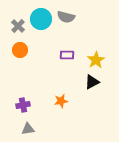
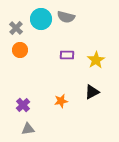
gray cross: moved 2 px left, 2 px down
black triangle: moved 10 px down
purple cross: rotated 32 degrees counterclockwise
